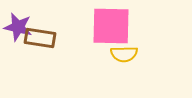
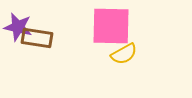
brown rectangle: moved 3 px left
yellow semicircle: rotated 28 degrees counterclockwise
